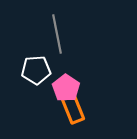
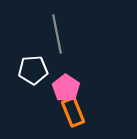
white pentagon: moved 3 px left
orange rectangle: moved 3 px down
